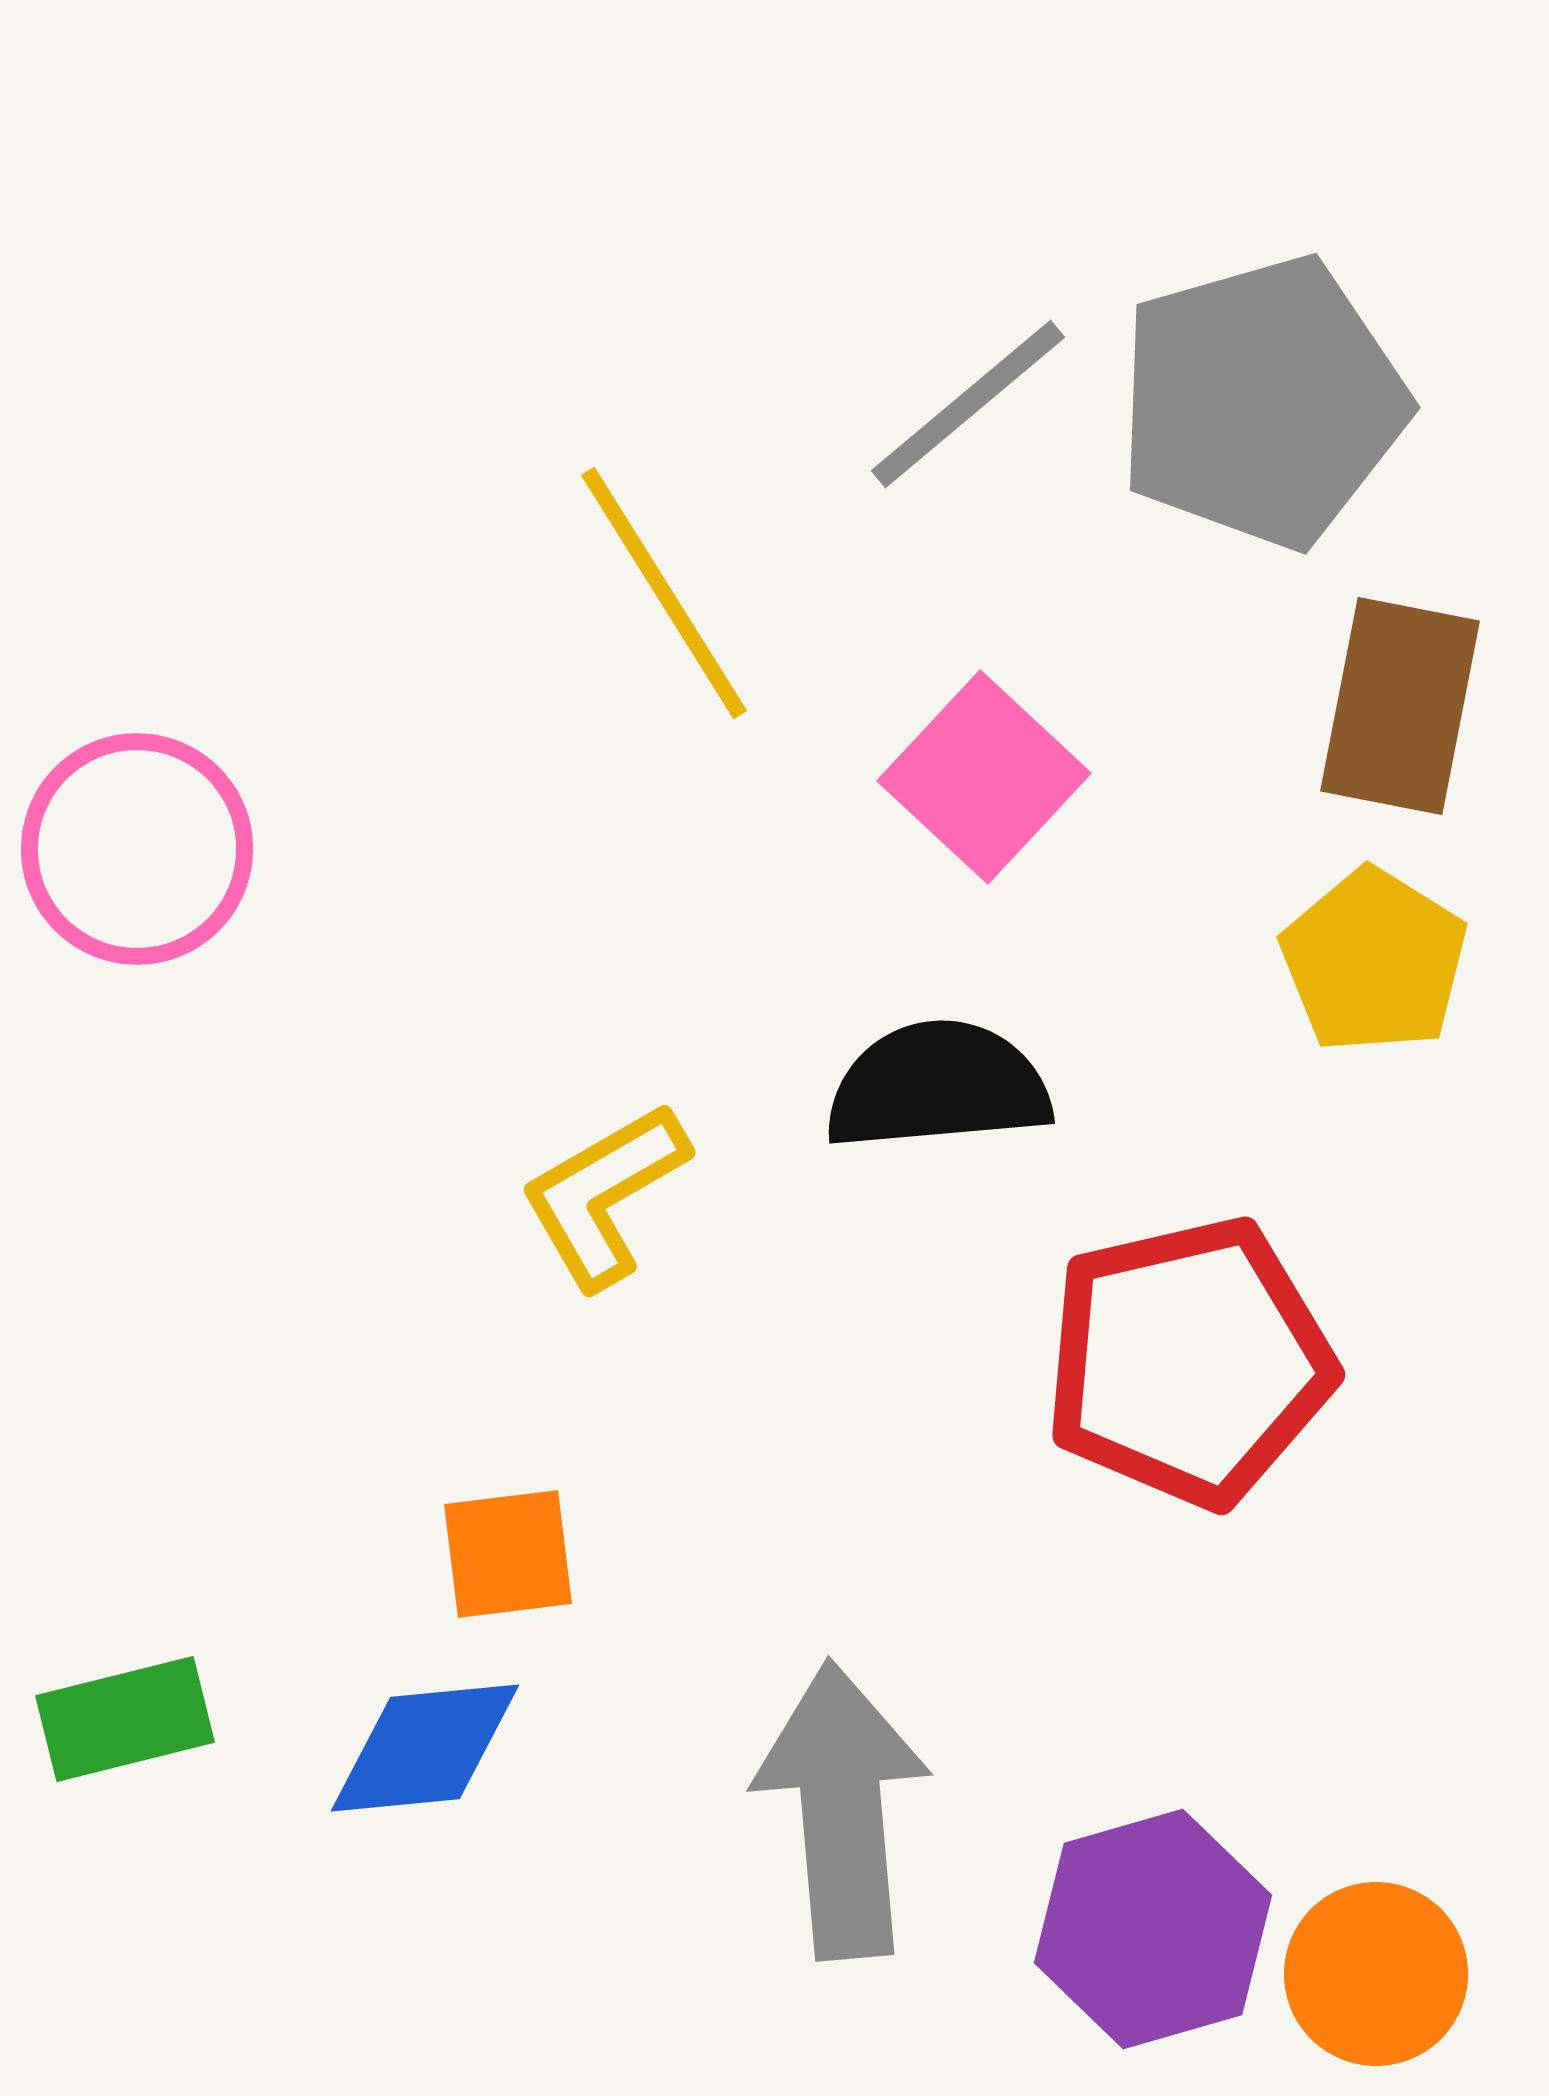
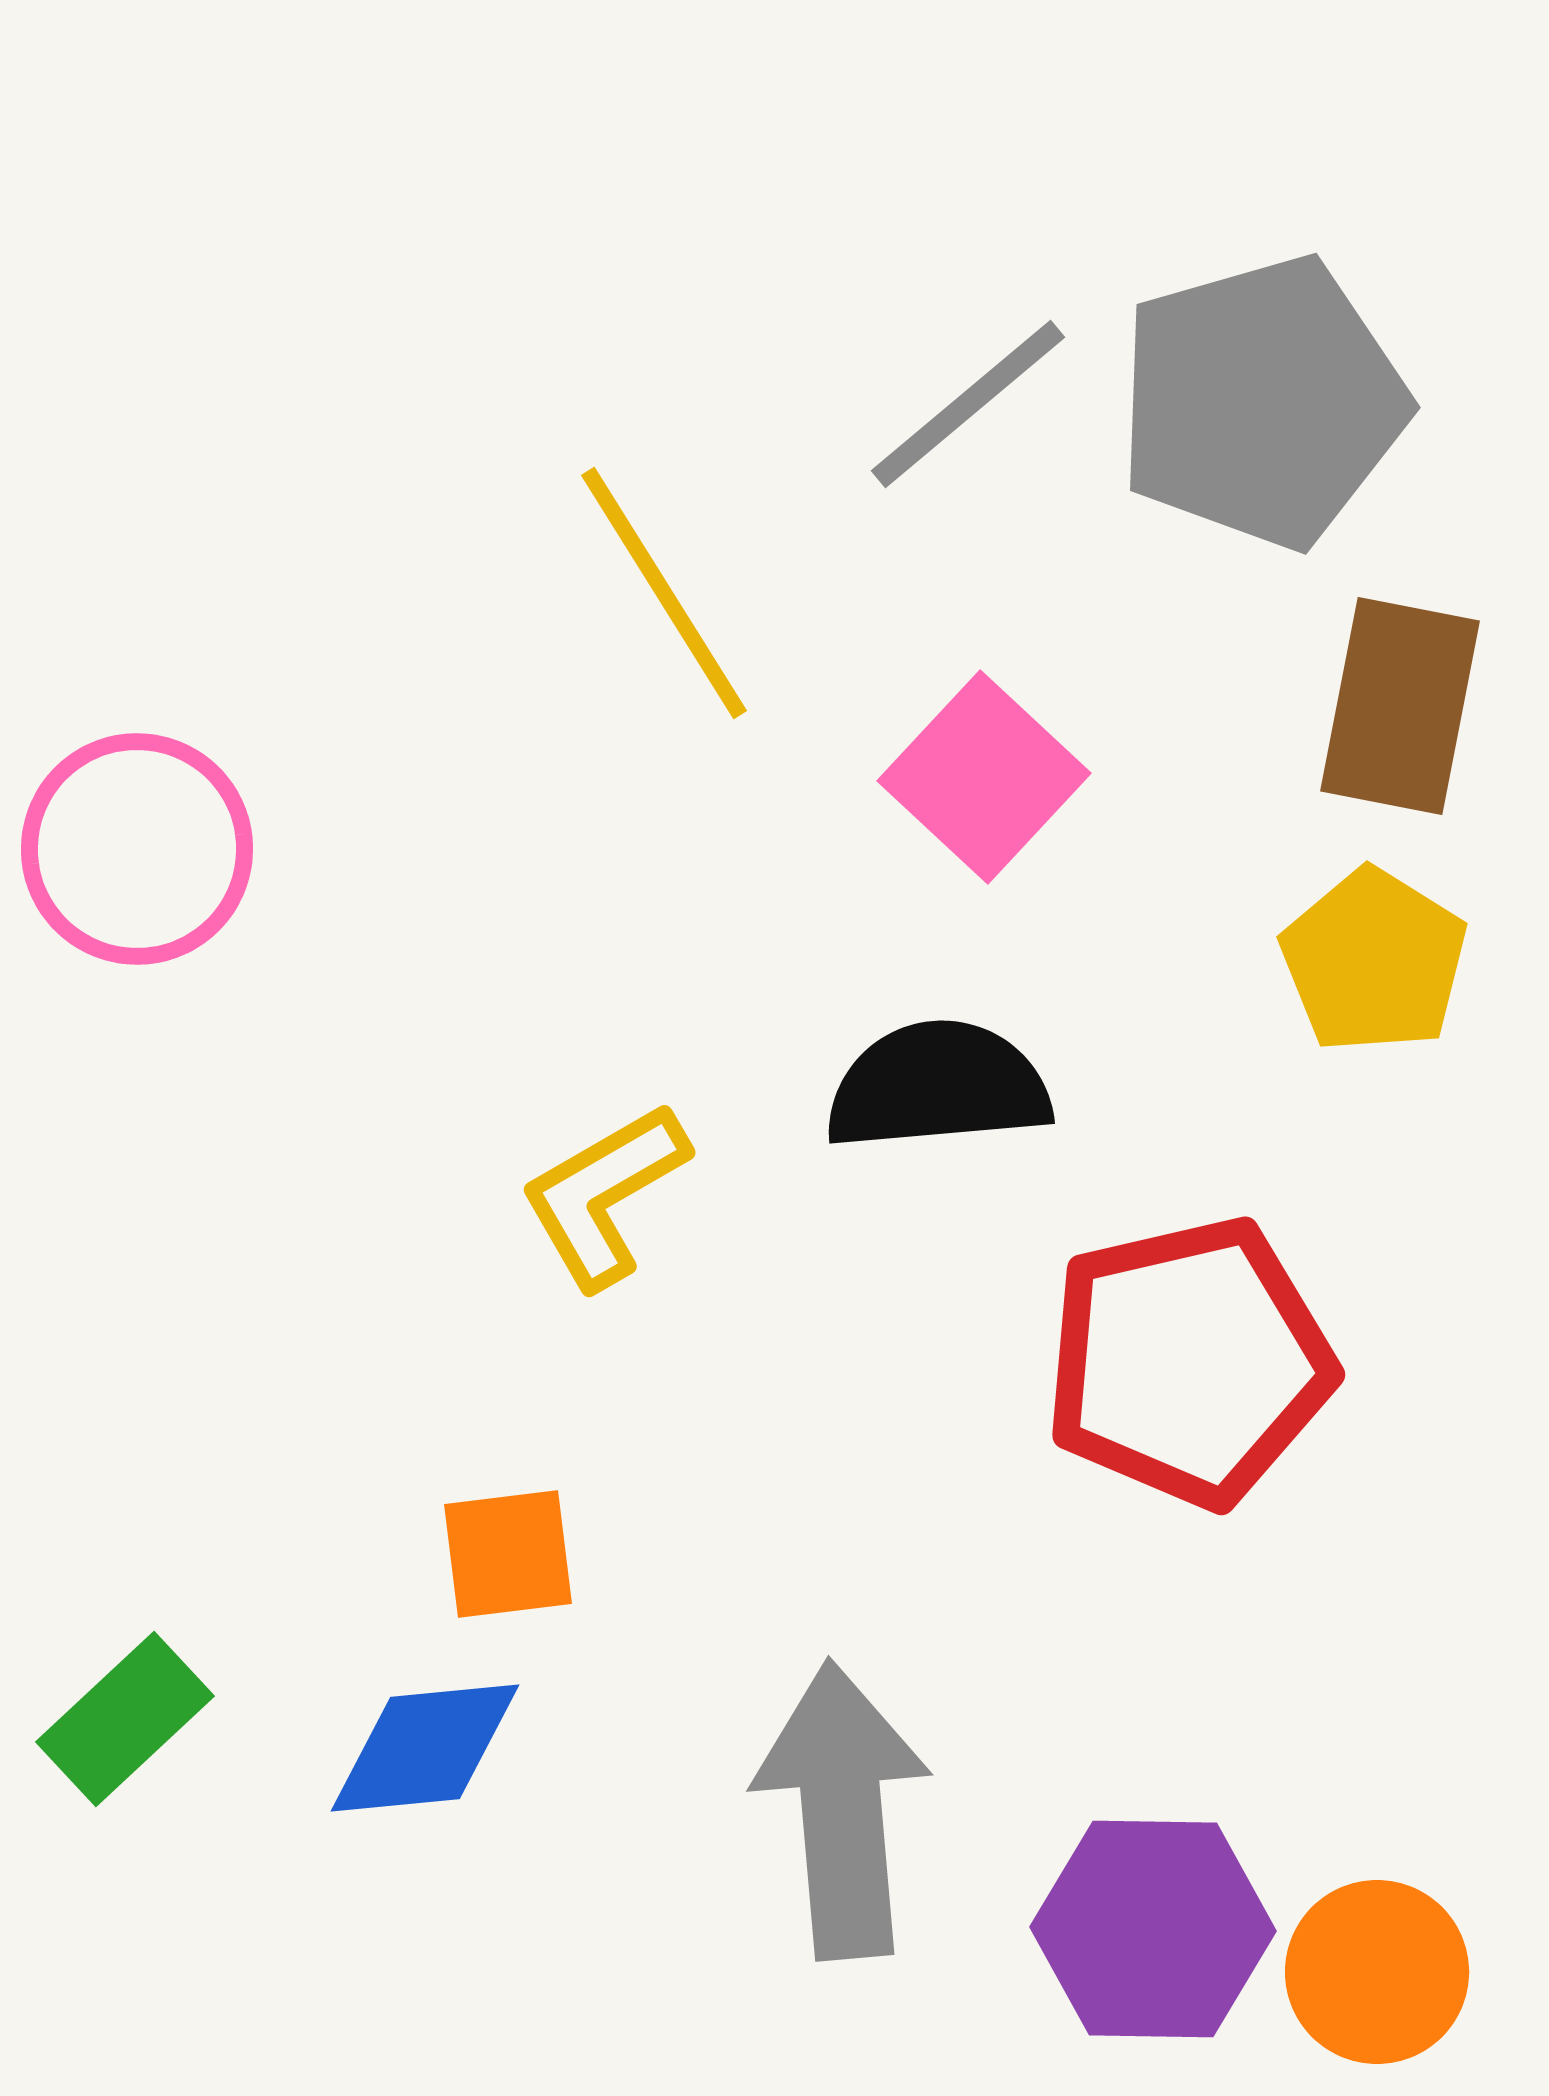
green rectangle: rotated 29 degrees counterclockwise
purple hexagon: rotated 17 degrees clockwise
orange circle: moved 1 px right, 2 px up
